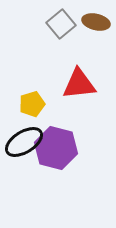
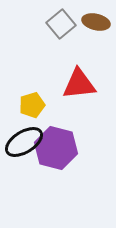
yellow pentagon: moved 1 px down
